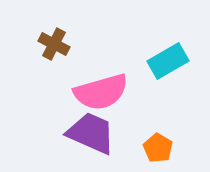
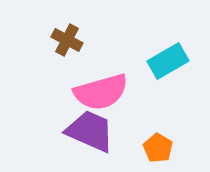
brown cross: moved 13 px right, 4 px up
purple trapezoid: moved 1 px left, 2 px up
